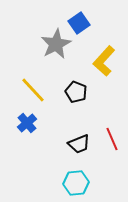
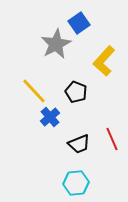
yellow line: moved 1 px right, 1 px down
blue cross: moved 23 px right, 6 px up
